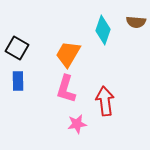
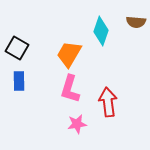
cyan diamond: moved 2 px left, 1 px down
orange trapezoid: moved 1 px right
blue rectangle: moved 1 px right
pink L-shape: moved 4 px right
red arrow: moved 3 px right, 1 px down
